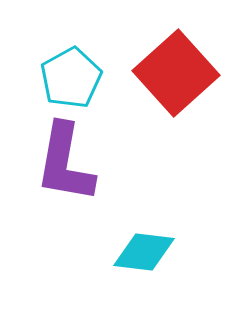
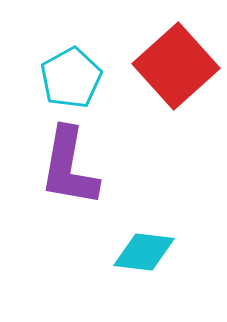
red square: moved 7 px up
purple L-shape: moved 4 px right, 4 px down
